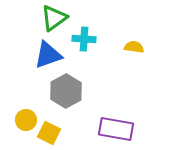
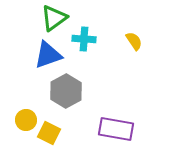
yellow semicircle: moved 6 px up; rotated 48 degrees clockwise
